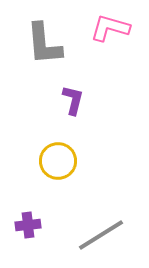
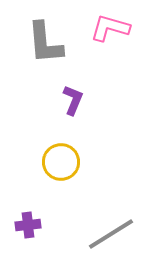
gray L-shape: moved 1 px right, 1 px up
purple L-shape: rotated 8 degrees clockwise
yellow circle: moved 3 px right, 1 px down
gray line: moved 10 px right, 1 px up
